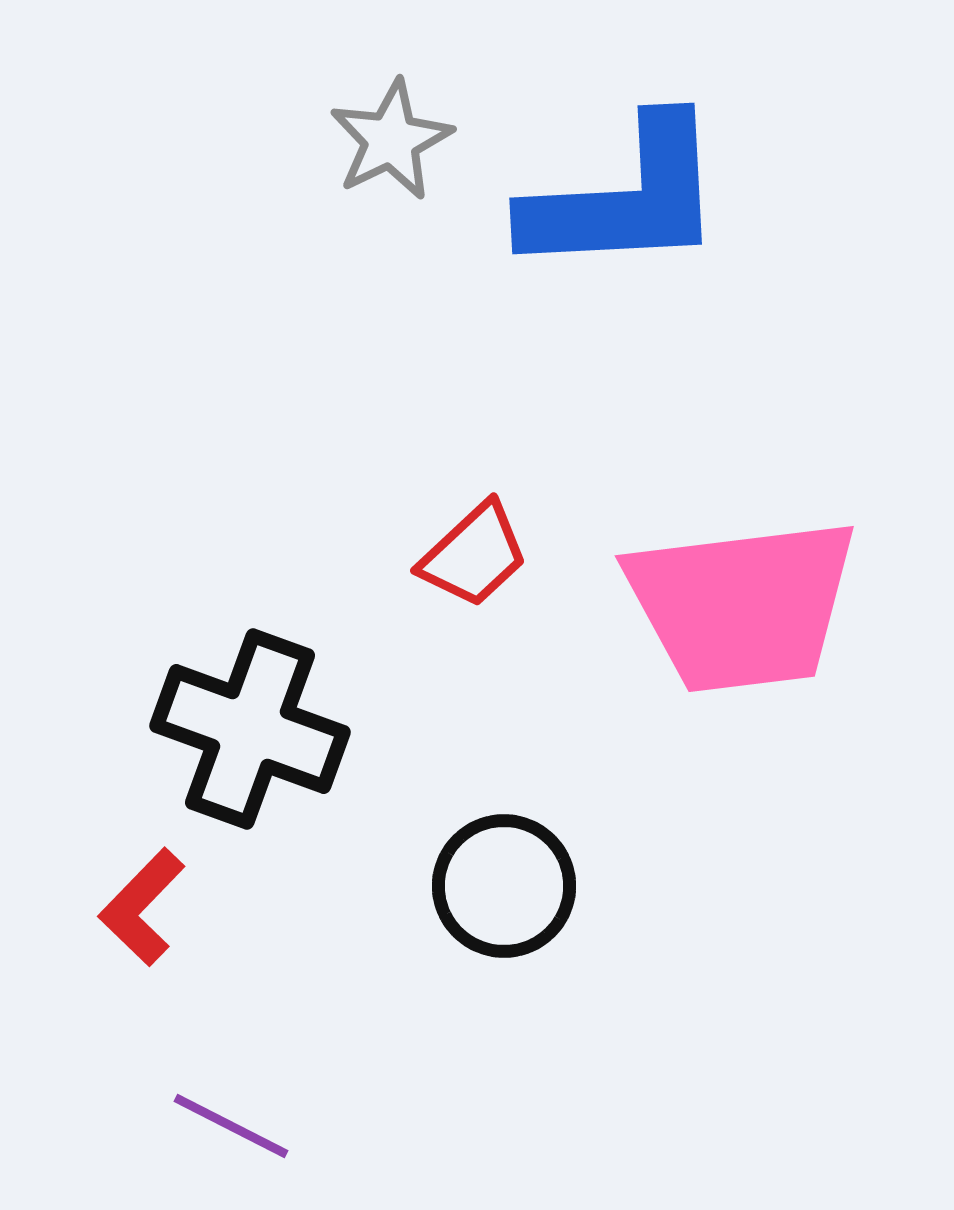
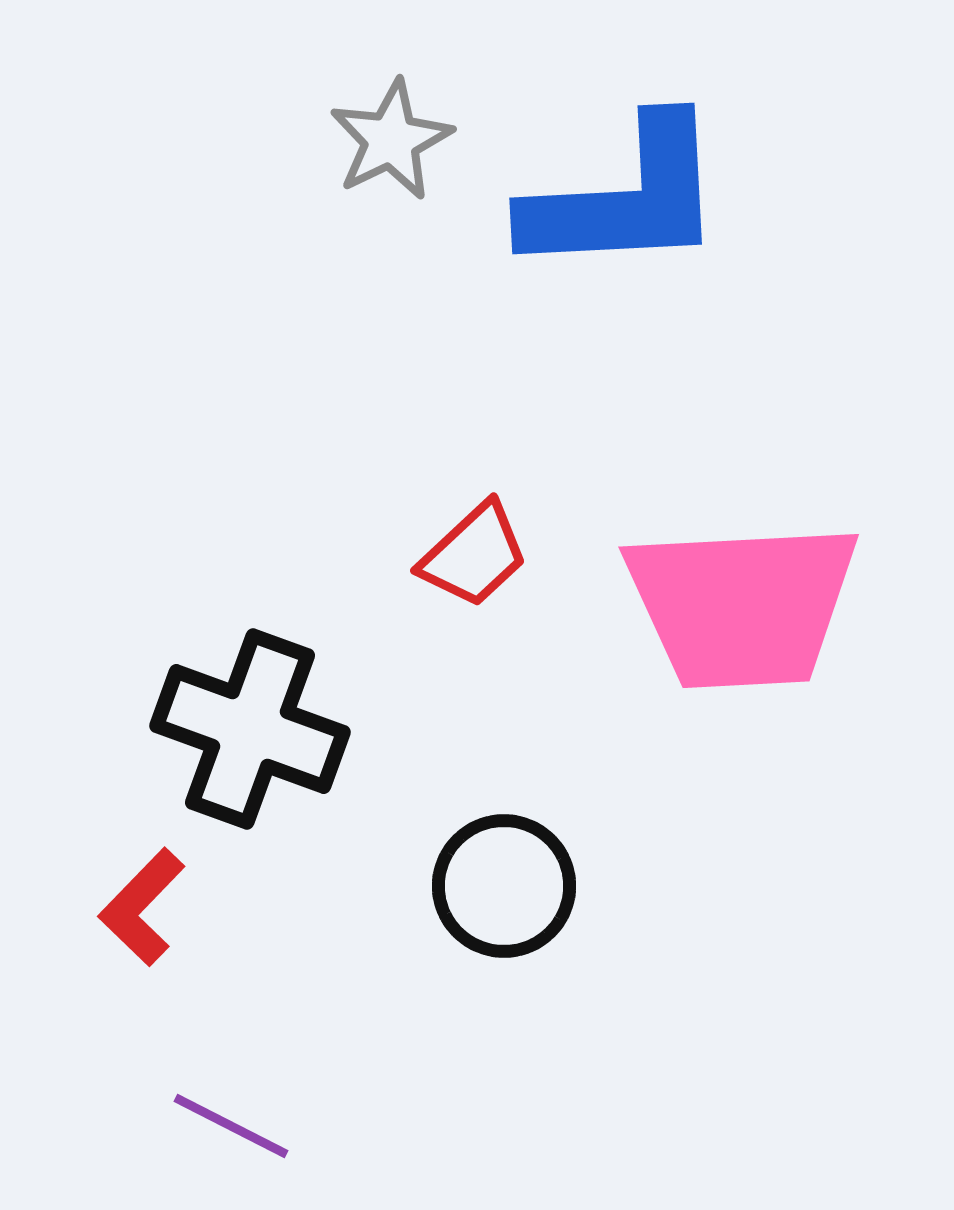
pink trapezoid: rotated 4 degrees clockwise
